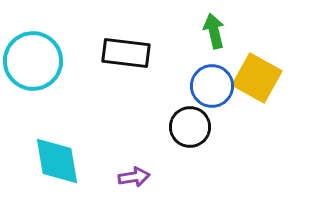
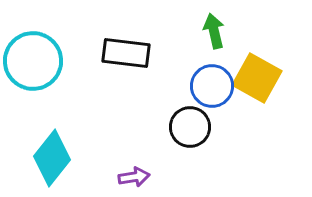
cyan diamond: moved 5 px left, 3 px up; rotated 48 degrees clockwise
